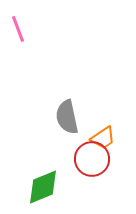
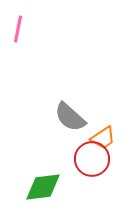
pink line: rotated 32 degrees clockwise
gray semicircle: moved 3 px right; rotated 36 degrees counterclockwise
green diamond: rotated 15 degrees clockwise
